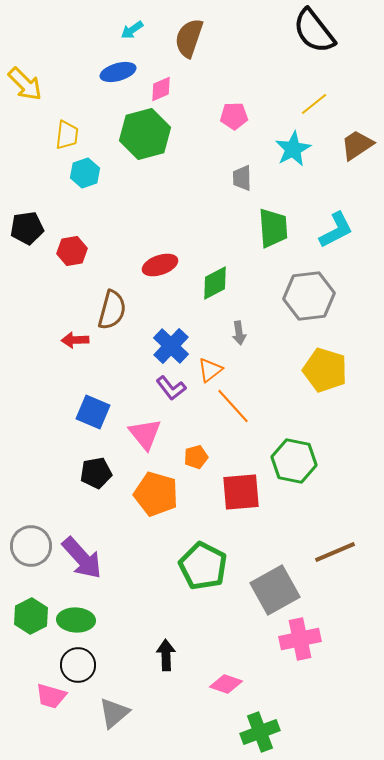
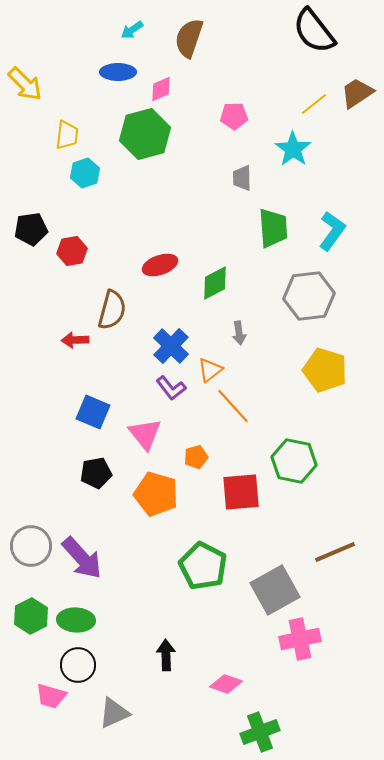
blue ellipse at (118, 72): rotated 16 degrees clockwise
brown trapezoid at (357, 145): moved 52 px up
cyan star at (293, 149): rotated 9 degrees counterclockwise
black pentagon at (27, 228): moved 4 px right, 1 px down
cyan L-shape at (336, 230): moved 4 px left, 1 px down; rotated 27 degrees counterclockwise
gray triangle at (114, 713): rotated 16 degrees clockwise
